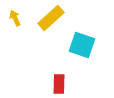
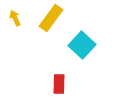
yellow rectangle: rotated 12 degrees counterclockwise
cyan square: rotated 24 degrees clockwise
